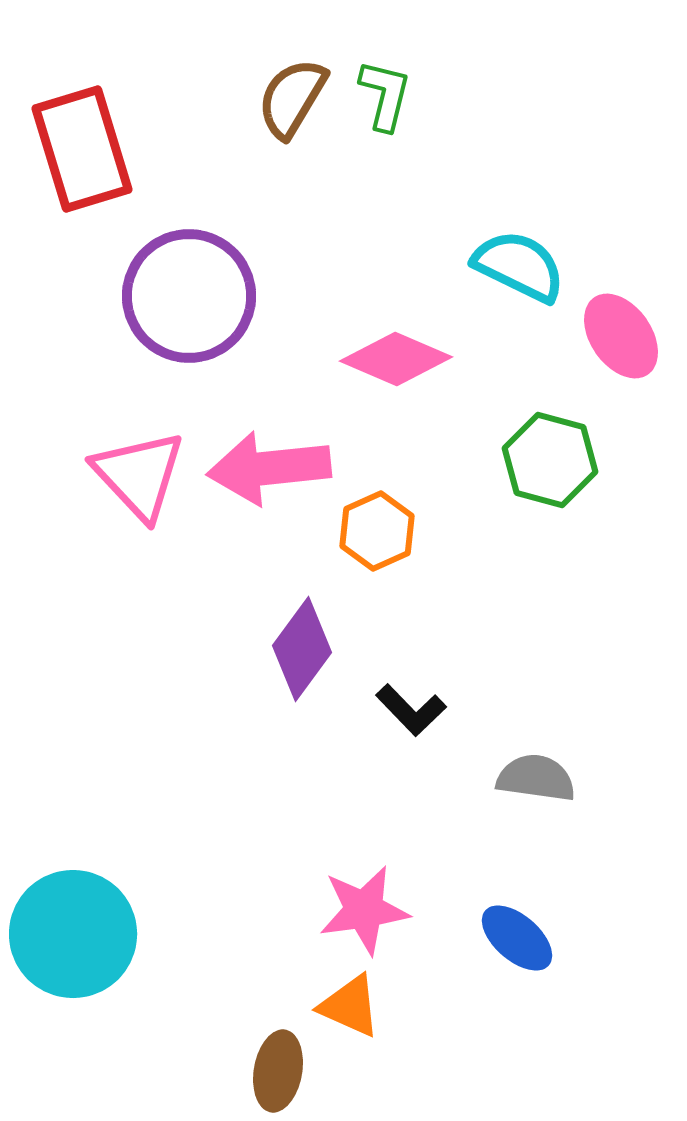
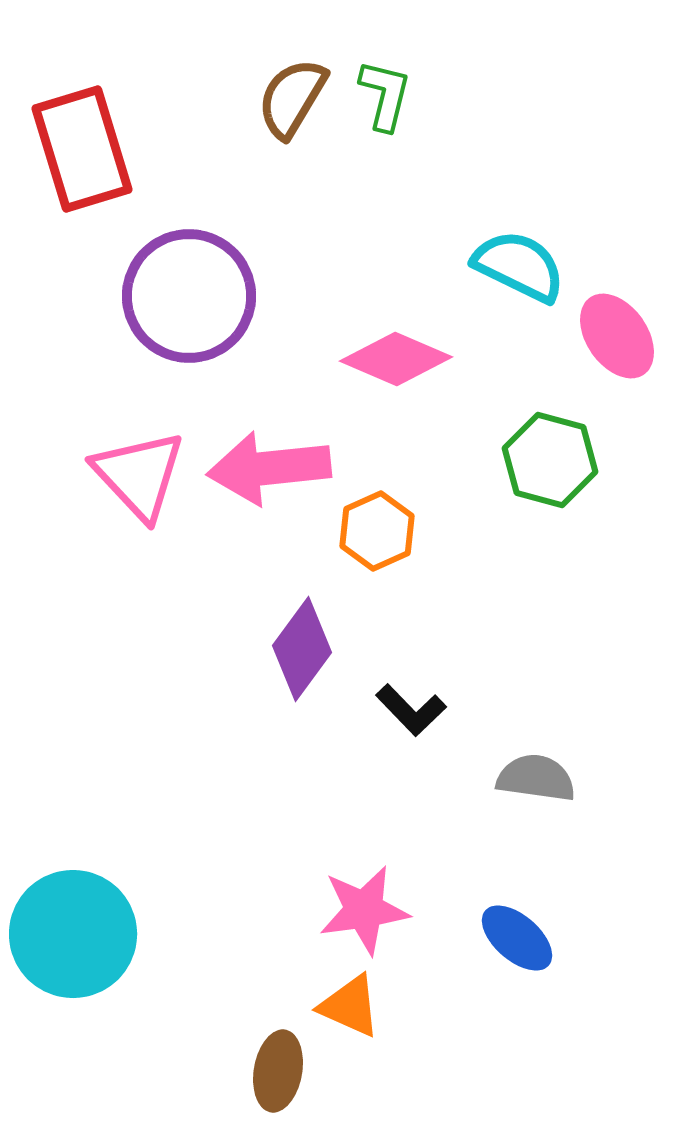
pink ellipse: moved 4 px left
